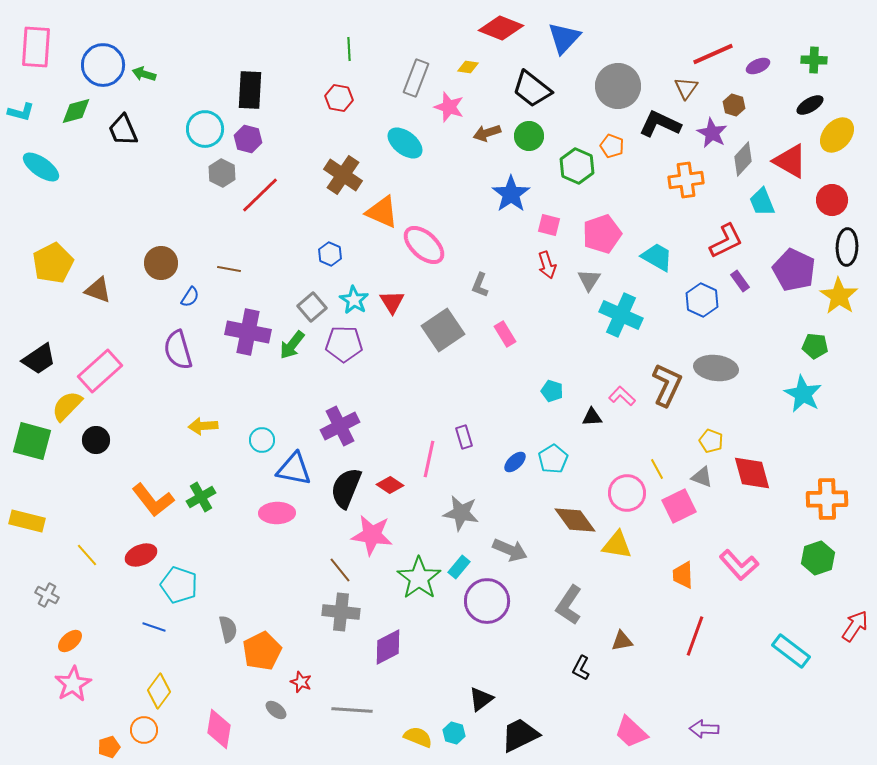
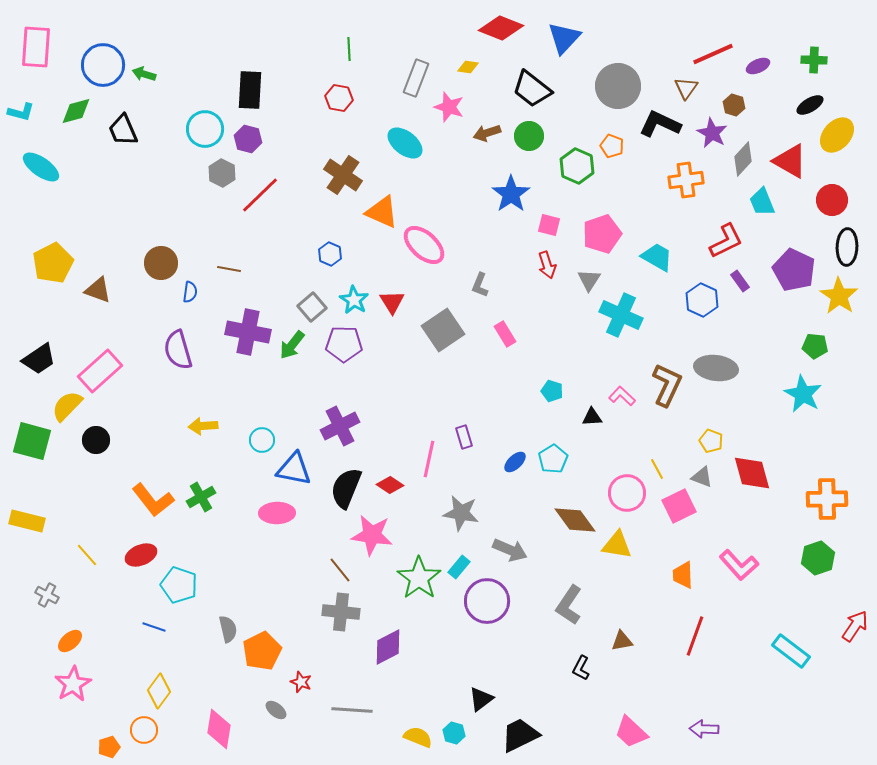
blue semicircle at (190, 297): moved 5 px up; rotated 25 degrees counterclockwise
